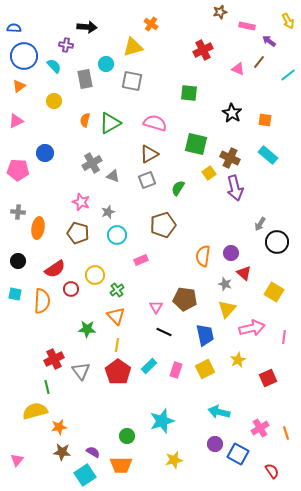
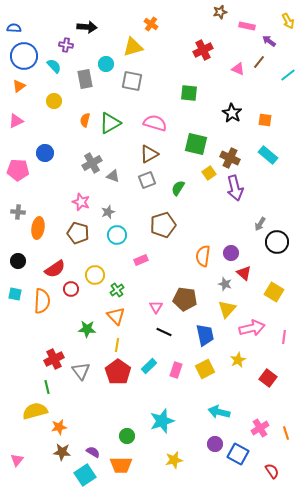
red square at (268, 378): rotated 30 degrees counterclockwise
